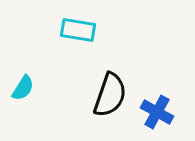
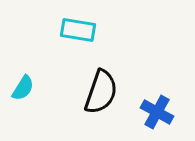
black semicircle: moved 9 px left, 3 px up
